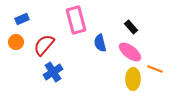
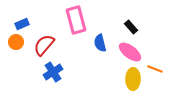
blue rectangle: moved 5 px down
